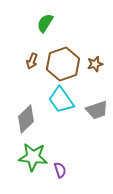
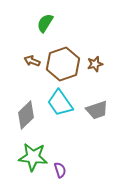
brown arrow: rotated 91 degrees clockwise
cyan trapezoid: moved 1 px left, 3 px down
gray diamond: moved 4 px up
